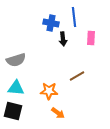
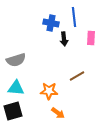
black arrow: moved 1 px right
black square: rotated 30 degrees counterclockwise
